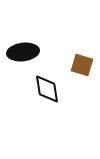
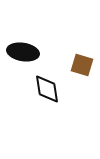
black ellipse: rotated 16 degrees clockwise
